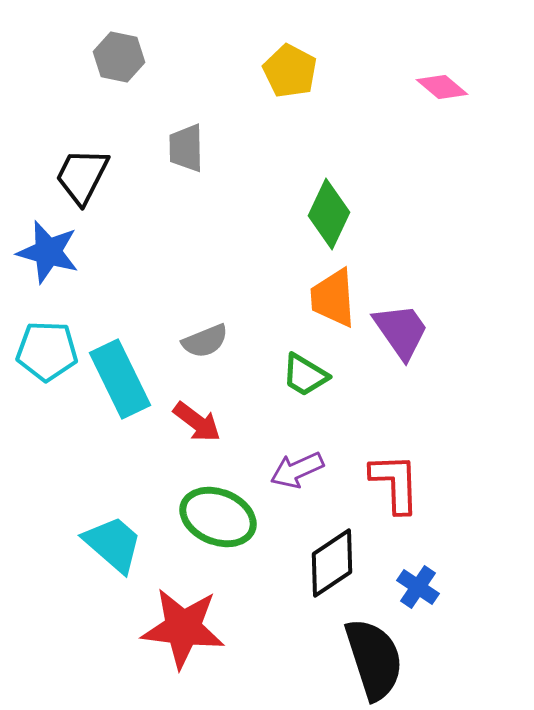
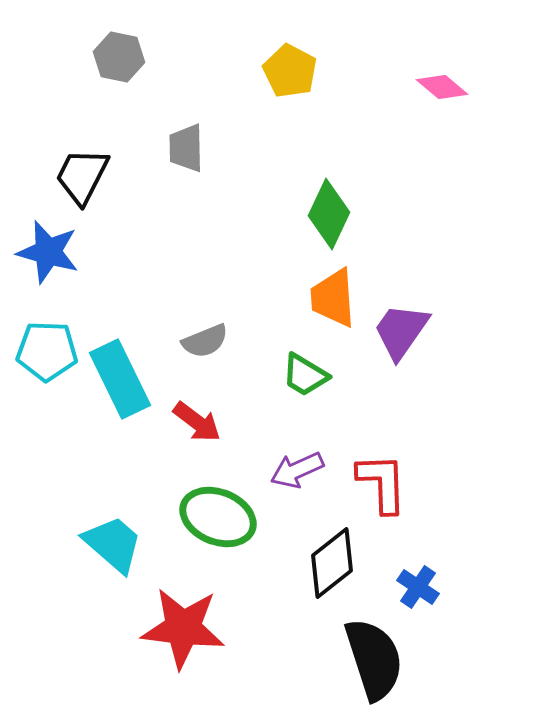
purple trapezoid: rotated 110 degrees counterclockwise
red L-shape: moved 13 px left
black diamond: rotated 4 degrees counterclockwise
